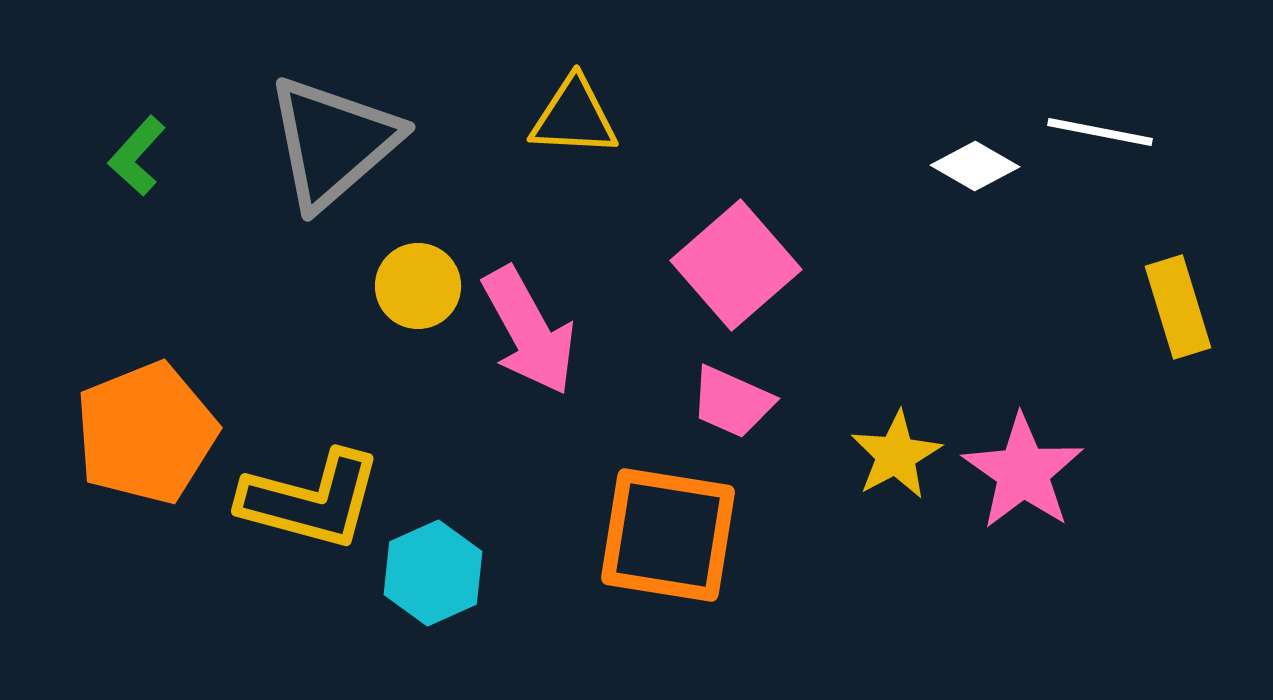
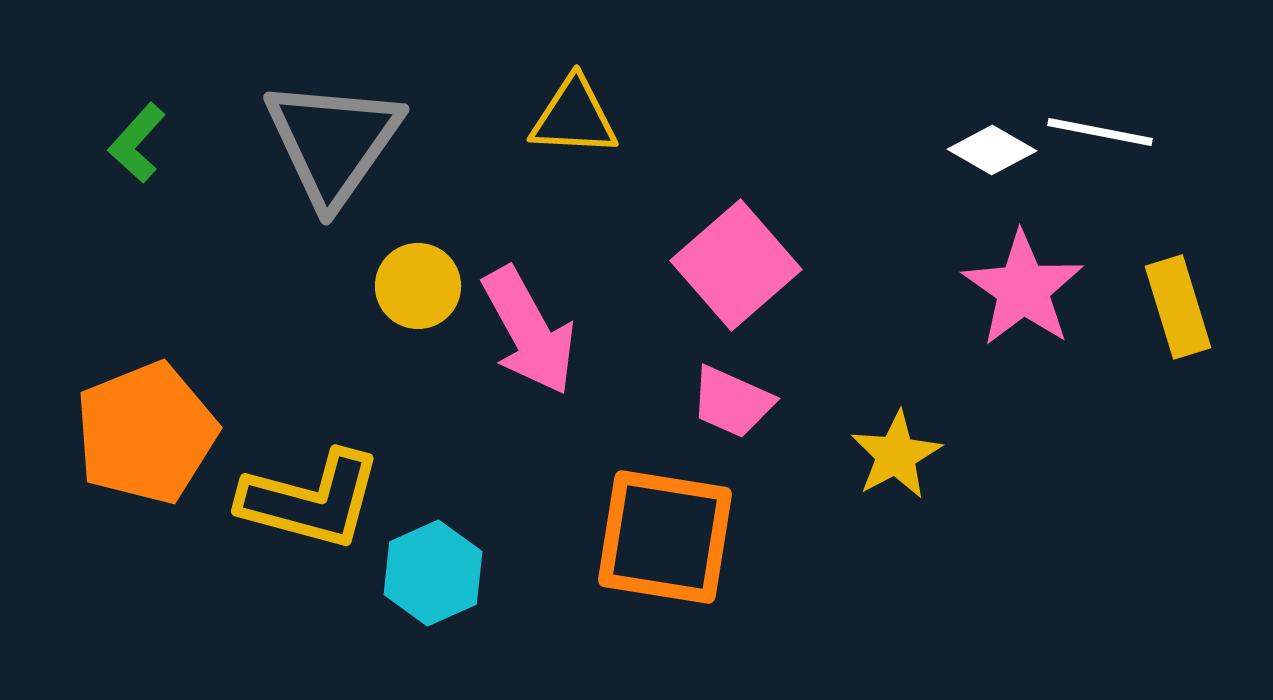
gray triangle: rotated 14 degrees counterclockwise
green L-shape: moved 13 px up
white diamond: moved 17 px right, 16 px up
pink star: moved 183 px up
orange square: moved 3 px left, 2 px down
